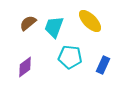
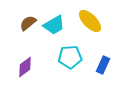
cyan trapezoid: moved 2 px up; rotated 140 degrees counterclockwise
cyan pentagon: rotated 10 degrees counterclockwise
